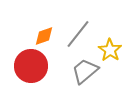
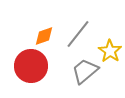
yellow star: moved 1 px down
